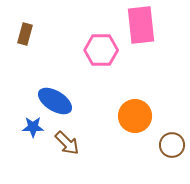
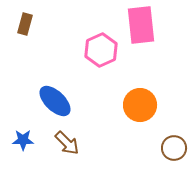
brown rectangle: moved 10 px up
pink hexagon: rotated 24 degrees counterclockwise
blue ellipse: rotated 12 degrees clockwise
orange circle: moved 5 px right, 11 px up
blue star: moved 10 px left, 13 px down
brown circle: moved 2 px right, 3 px down
